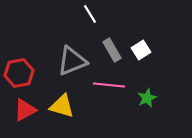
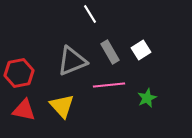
gray rectangle: moved 2 px left, 2 px down
pink line: rotated 12 degrees counterclockwise
yellow triangle: rotated 32 degrees clockwise
red triangle: moved 1 px left; rotated 40 degrees clockwise
